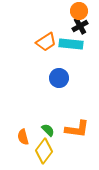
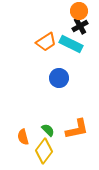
cyan rectangle: rotated 20 degrees clockwise
orange L-shape: rotated 20 degrees counterclockwise
